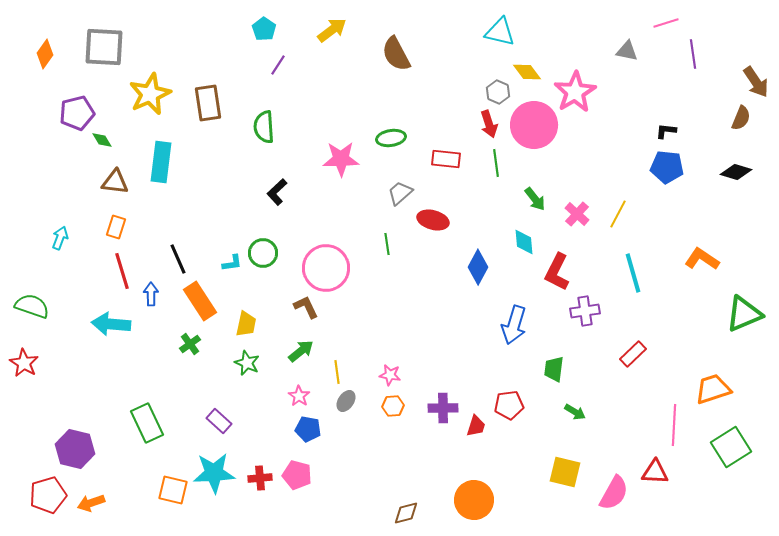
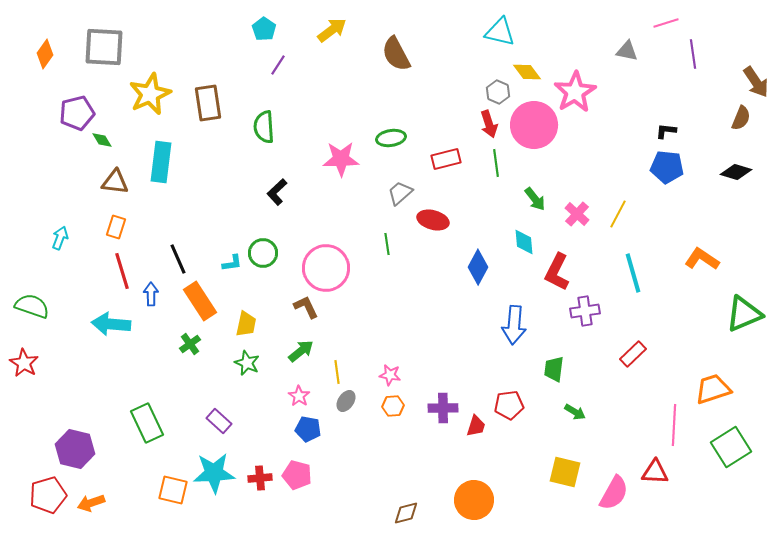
red rectangle at (446, 159): rotated 20 degrees counterclockwise
blue arrow at (514, 325): rotated 12 degrees counterclockwise
